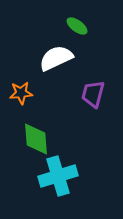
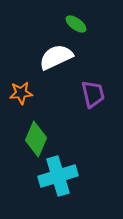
green ellipse: moved 1 px left, 2 px up
white semicircle: moved 1 px up
purple trapezoid: rotated 152 degrees clockwise
green diamond: rotated 28 degrees clockwise
